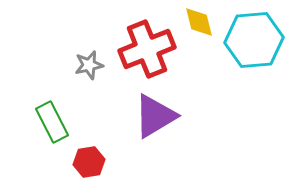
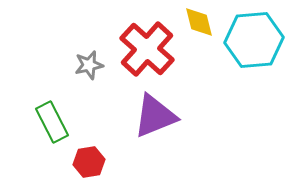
red cross: rotated 26 degrees counterclockwise
purple triangle: rotated 9 degrees clockwise
